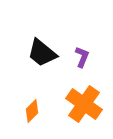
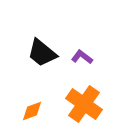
purple L-shape: rotated 75 degrees counterclockwise
orange diamond: rotated 25 degrees clockwise
